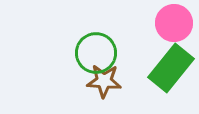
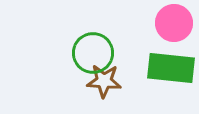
green circle: moved 3 px left
green rectangle: rotated 57 degrees clockwise
